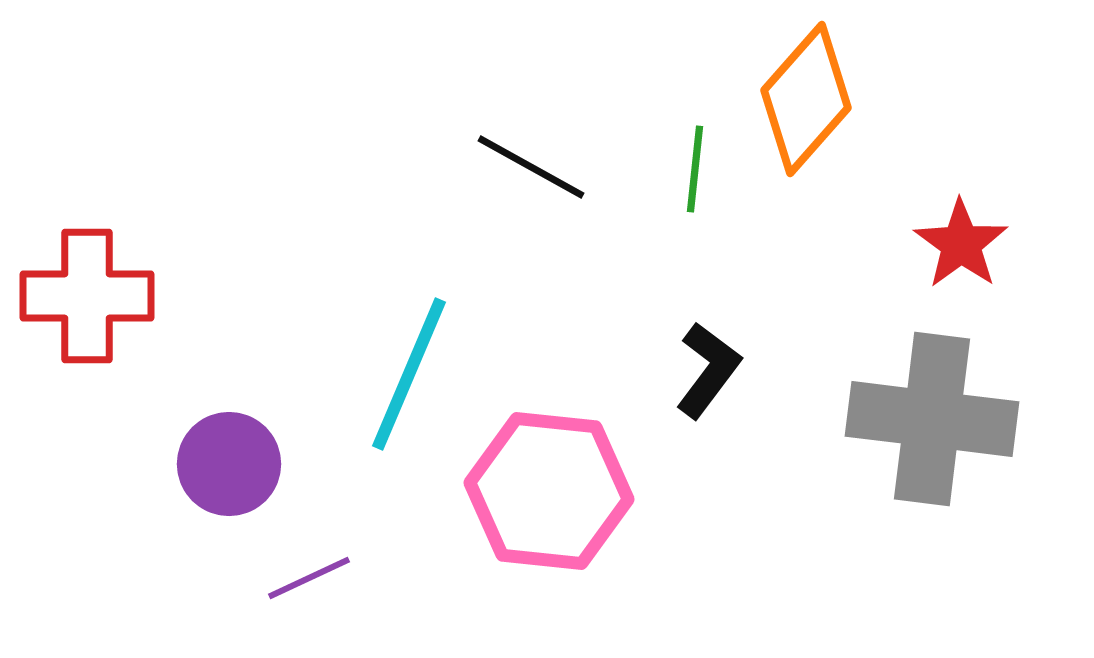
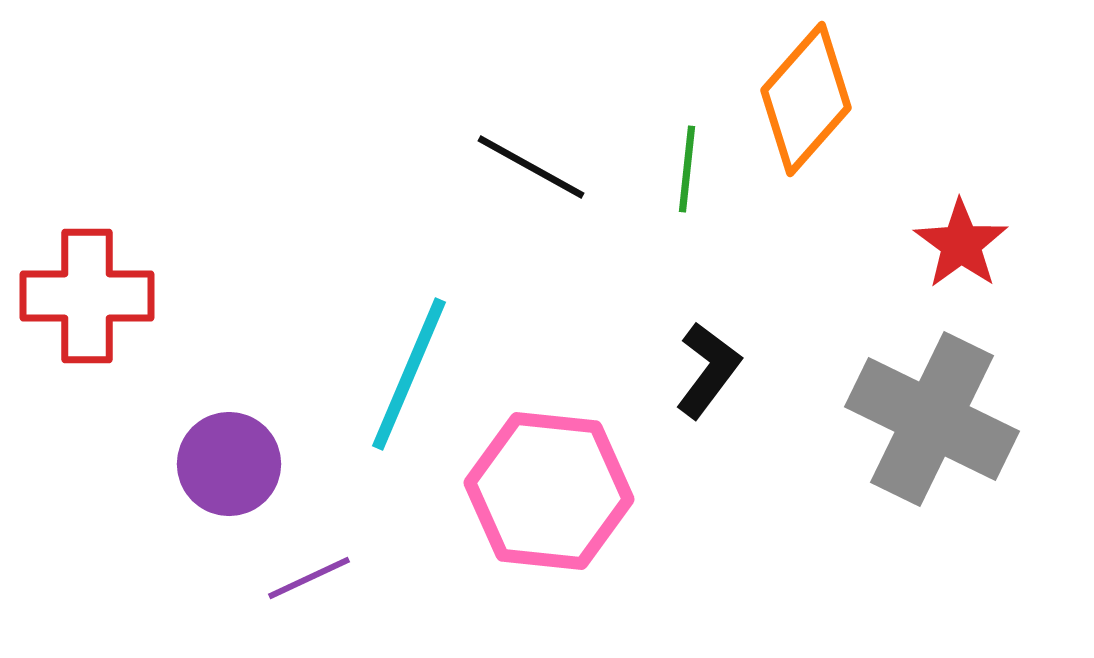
green line: moved 8 px left
gray cross: rotated 19 degrees clockwise
